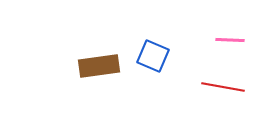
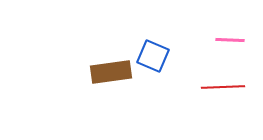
brown rectangle: moved 12 px right, 6 px down
red line: rotated 12 degrees counterclockwise
